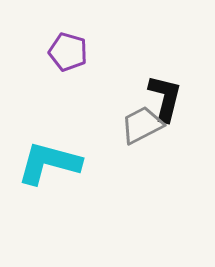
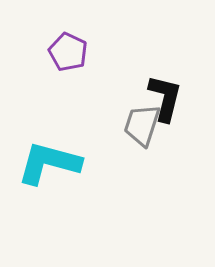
purple pentagon: rotated 9 degrees clockwise
gray trapezoid: rotated 45 degrees counterclockwise
